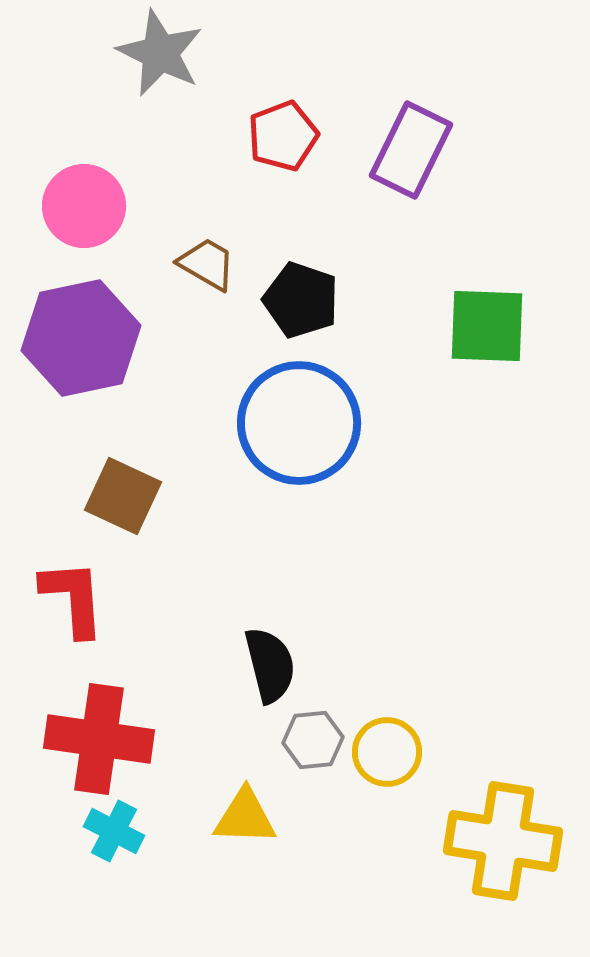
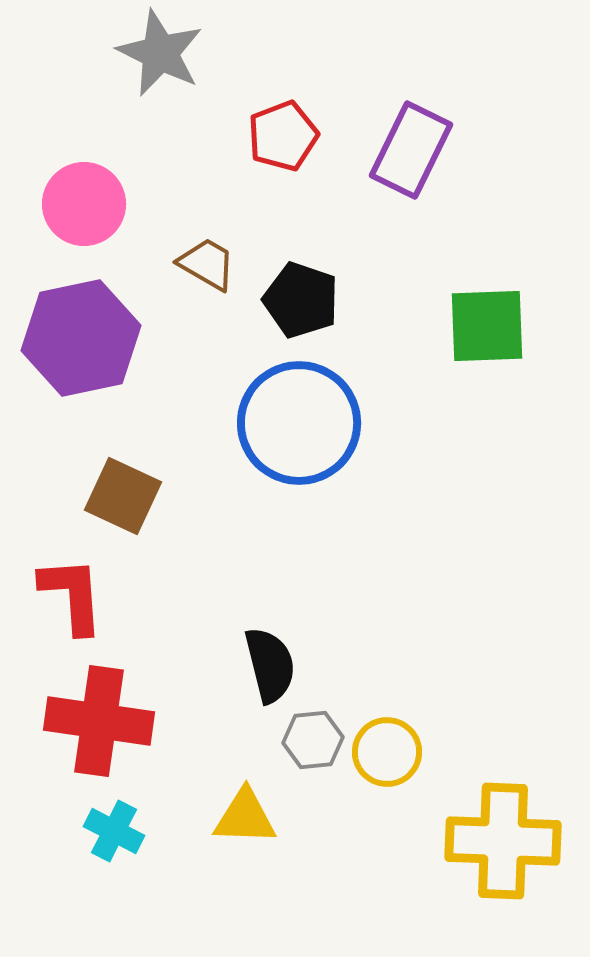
pink circle: moved 2 px up
green square: rotated 4 degrees counterclockwise
red L-shape: moved 1 px left, 3 px up
red cross: moved 18 px up
yellow cross: rotated 7 degrees counterclockwise
